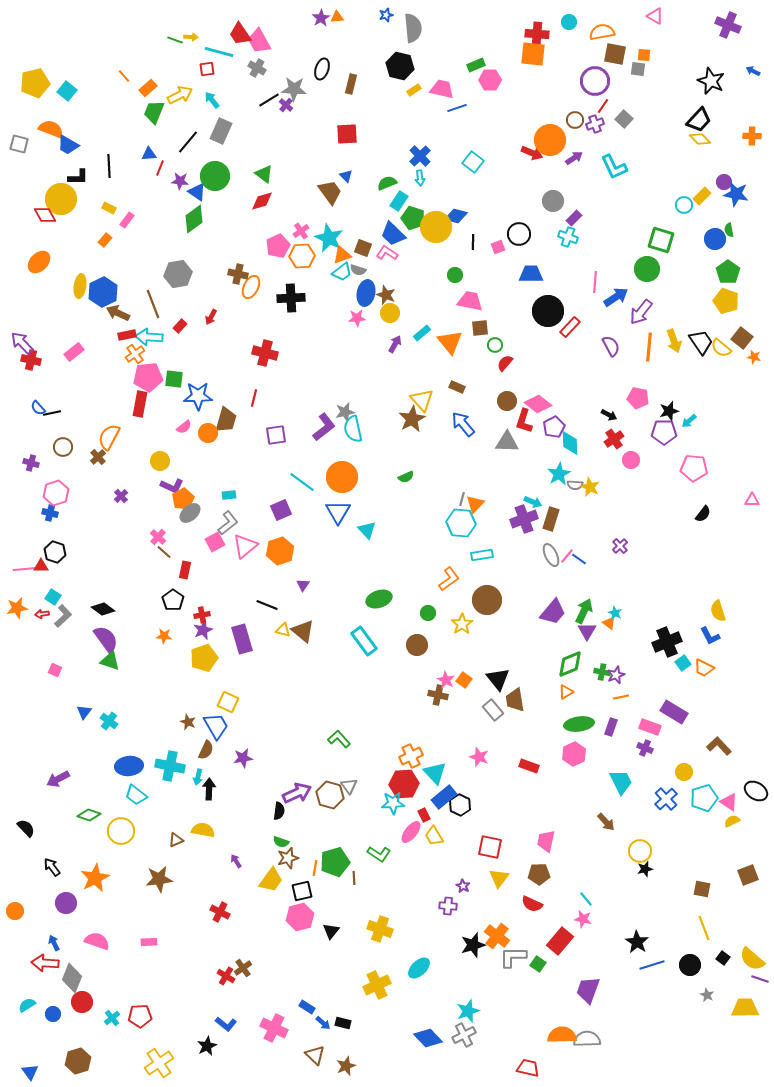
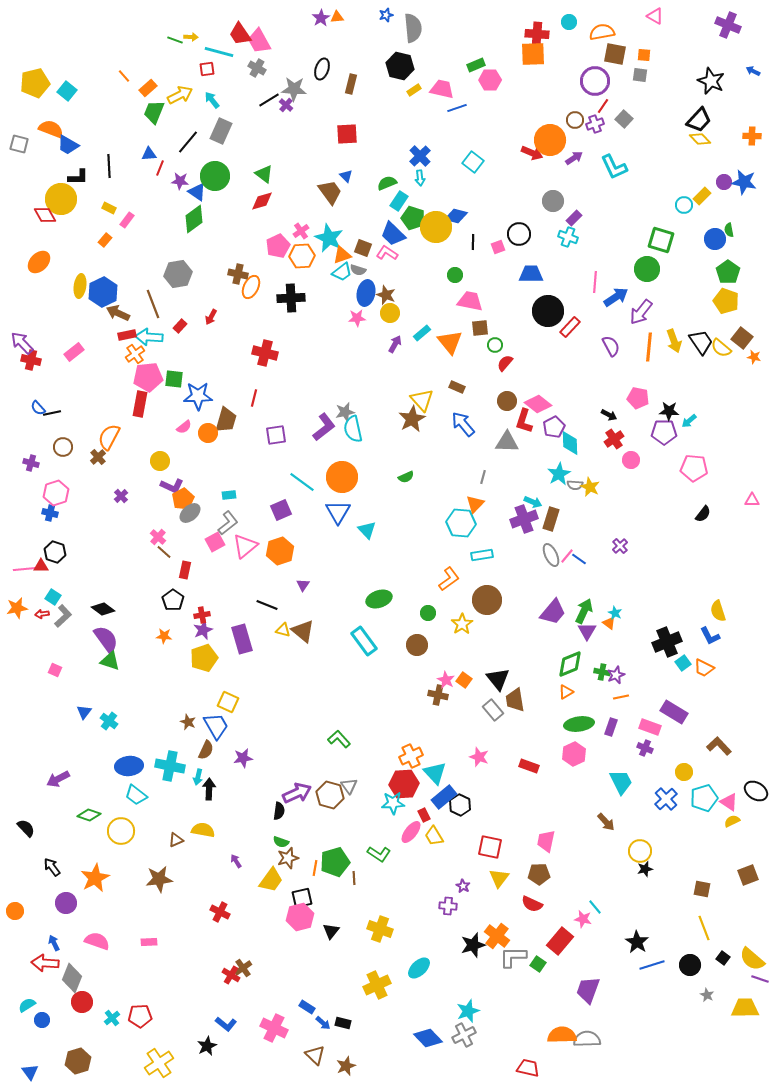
orange square at (533, 54): rotated 8 degrees counterclockwise
gray square at (638, 69): moved 2 px right, 6 px down
blue star at (736, 194): moved 8 px right, 12 px up
black star at (669, 411): rotated 18 degrees clockwise
gray line at (462, 499): moved 21 px right, 22 px up
black square at (302, 891): moved 7 px down
cyan line at (586, 899): moved 9 px right, 8 px down
red cross at (226, 976): moved 5 px right, 1 px up
blue circle at (53, 1014): moved 11 px left, 6 px down
